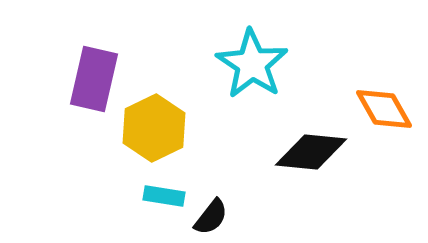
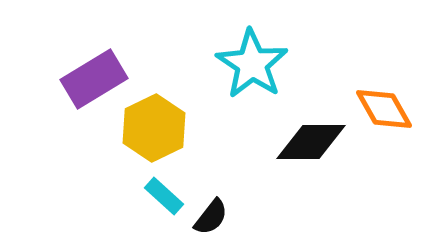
purple rectangle: rotated 46 degrees clockwise
black diamond: moved 10 px up; rotated 6 degrees counterclockwise
cyan rectangle: rotated 33 degrees clockwise
